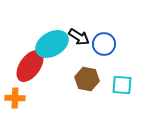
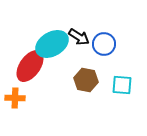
brown hexagon: moved 1 px left, 1 px down
